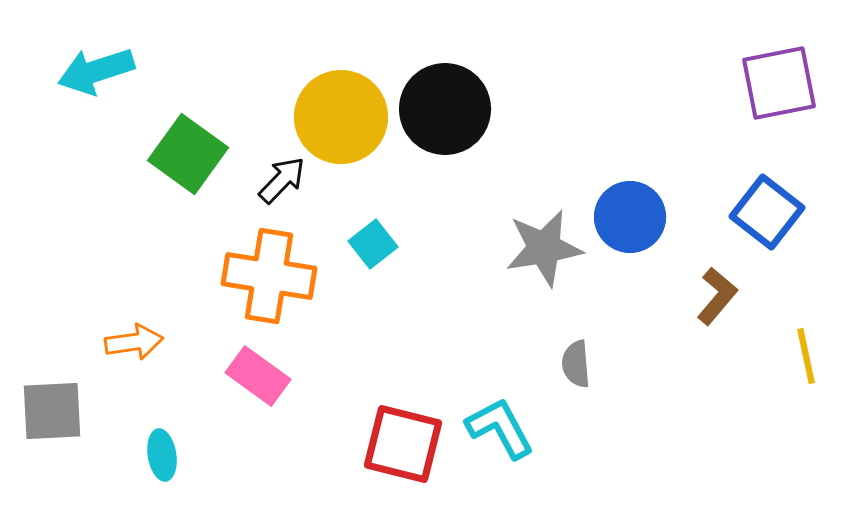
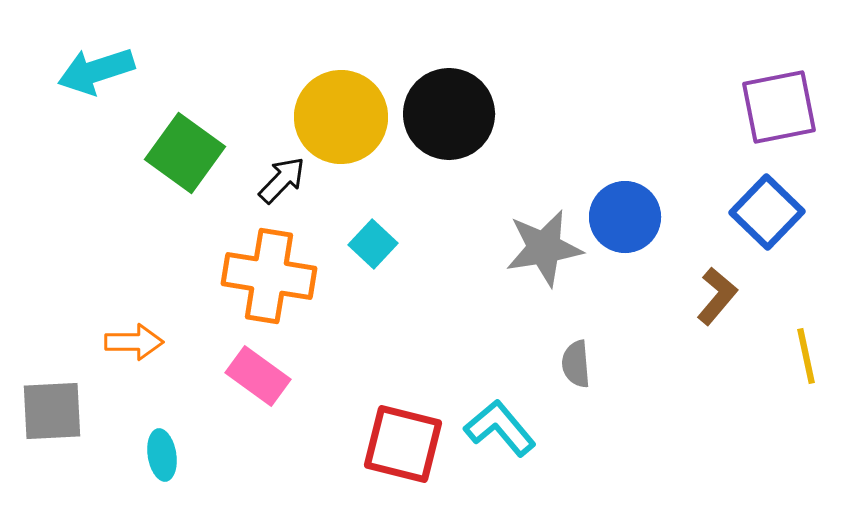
purple square: moved 24 px down
black circle: moved 4 px right, 5 px down
green square: moved 3 px left, 1 px up
blue square: rotated 6 degrees clockwise
blue circle: moved 5 px left
cyan square: rotated 9 degrees counterclockwise
orange arrow: rotated 8 degrees clockwise
cyan L-shape: rotated 12 degrees counterclockwise
